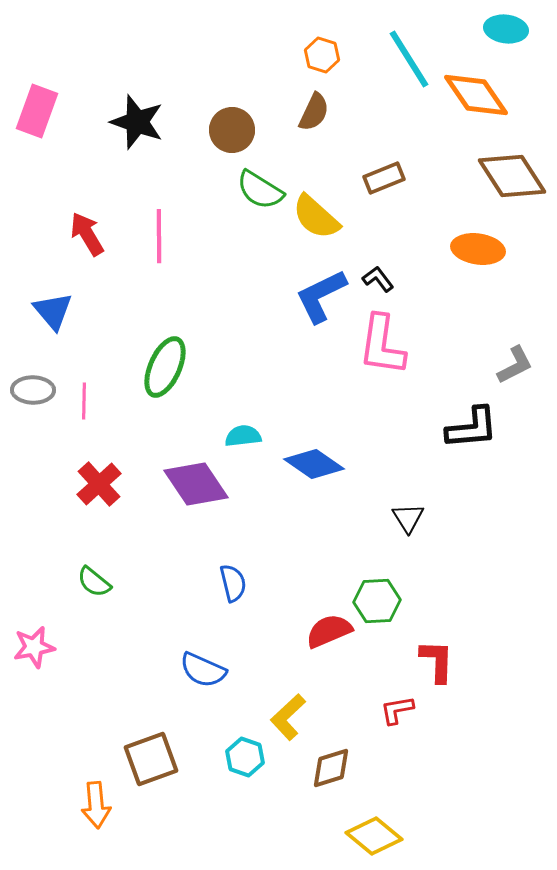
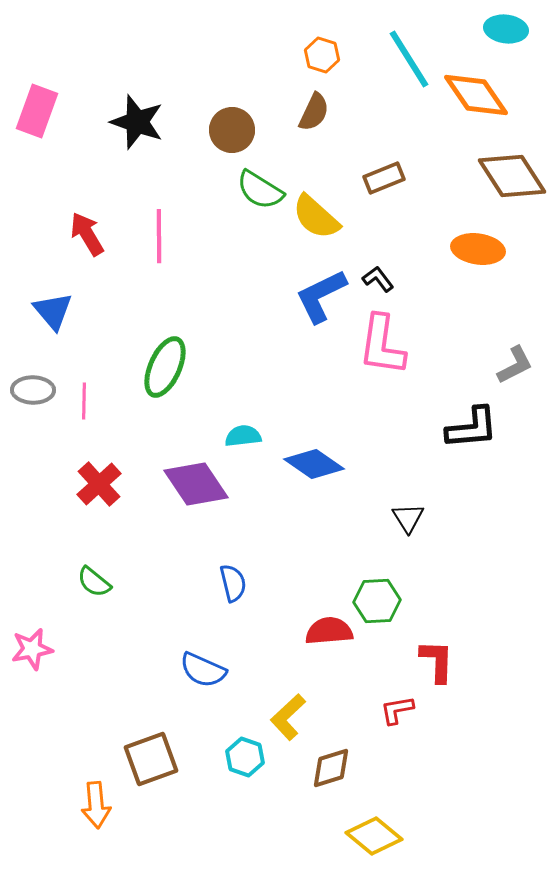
red semicircle at (329, 631): rotated 18 degrees clockwise
pink star at (34, 647): moved 2 px left, 2 px down
